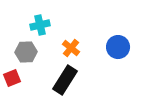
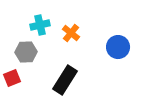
orange cross: moved 15 px up
